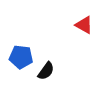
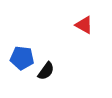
blue pentagon: moved 1 px right, 1 px down
